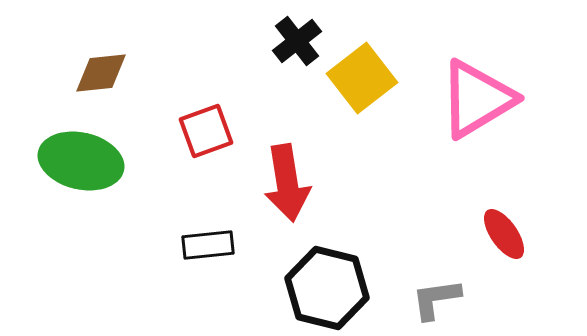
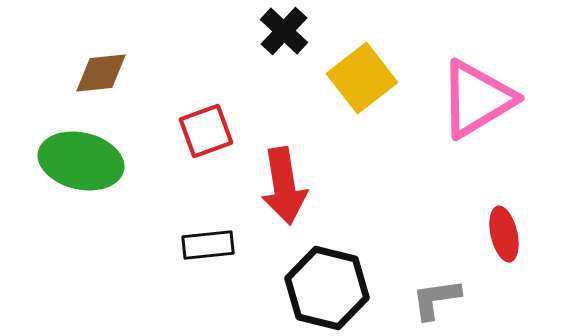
black cross: moved 13 px left, 10 px up; rotated 9 degrees counterclockwise
red arrow: moved 3 px left, 3 px down
red ellipse: rotated 22 degrees clockwise
